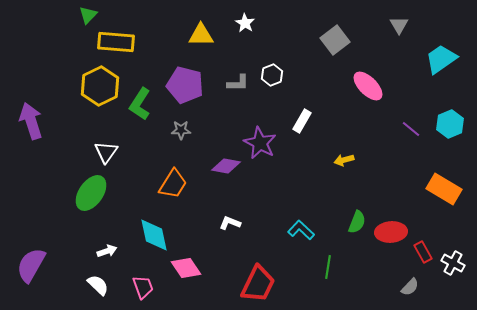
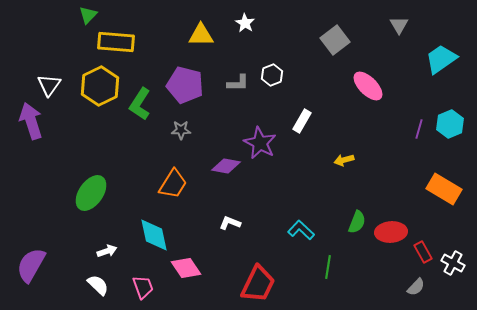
purple line: moved 8 px right; rotated 66 degrees clockwise
white triangle: moved 57 px left, 67 px up
gray semicircle: moved 6 px right
